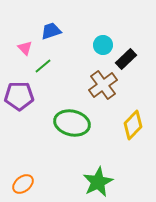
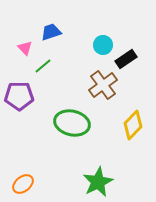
blue trapezoid: moved 1 px down
black rectangle: rotated 10 degrees clockwise
